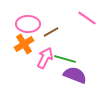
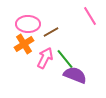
pink line: moved 3 px right, 2 px up; rotated 24 degrees clockwise
green line: rotated 35 degrees clockwise
